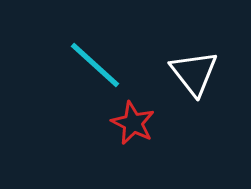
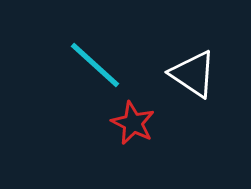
white triangle: moved 1 px left, 1 px down; rotated 18 degrees counterclockwise
